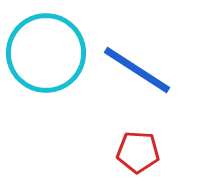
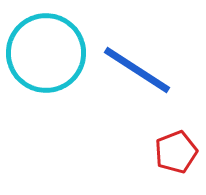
red pentagon: moved 38 px right; rotated 24 degrees counterclockwise
